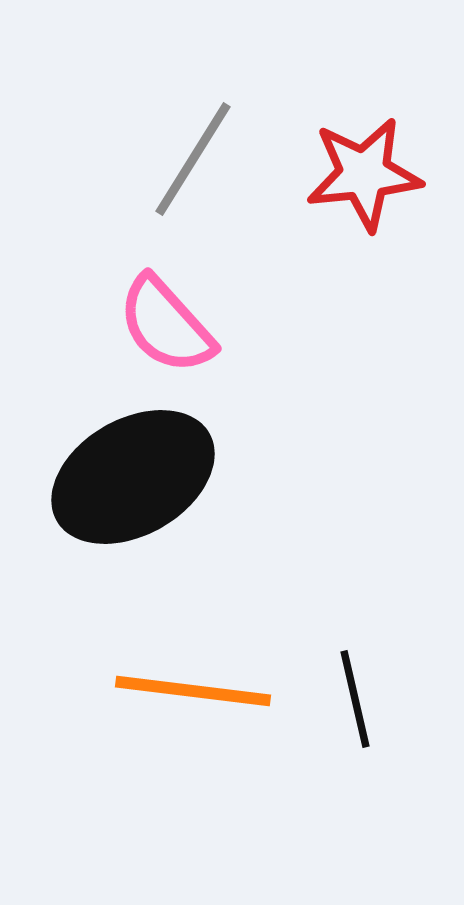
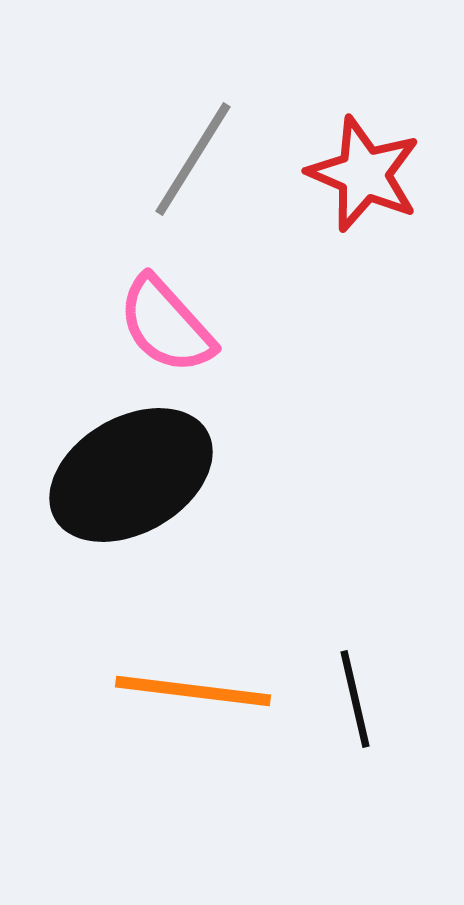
red star: rotated 29 degrees clockwise
black ellipse: moved 2 px left, 2 px up
